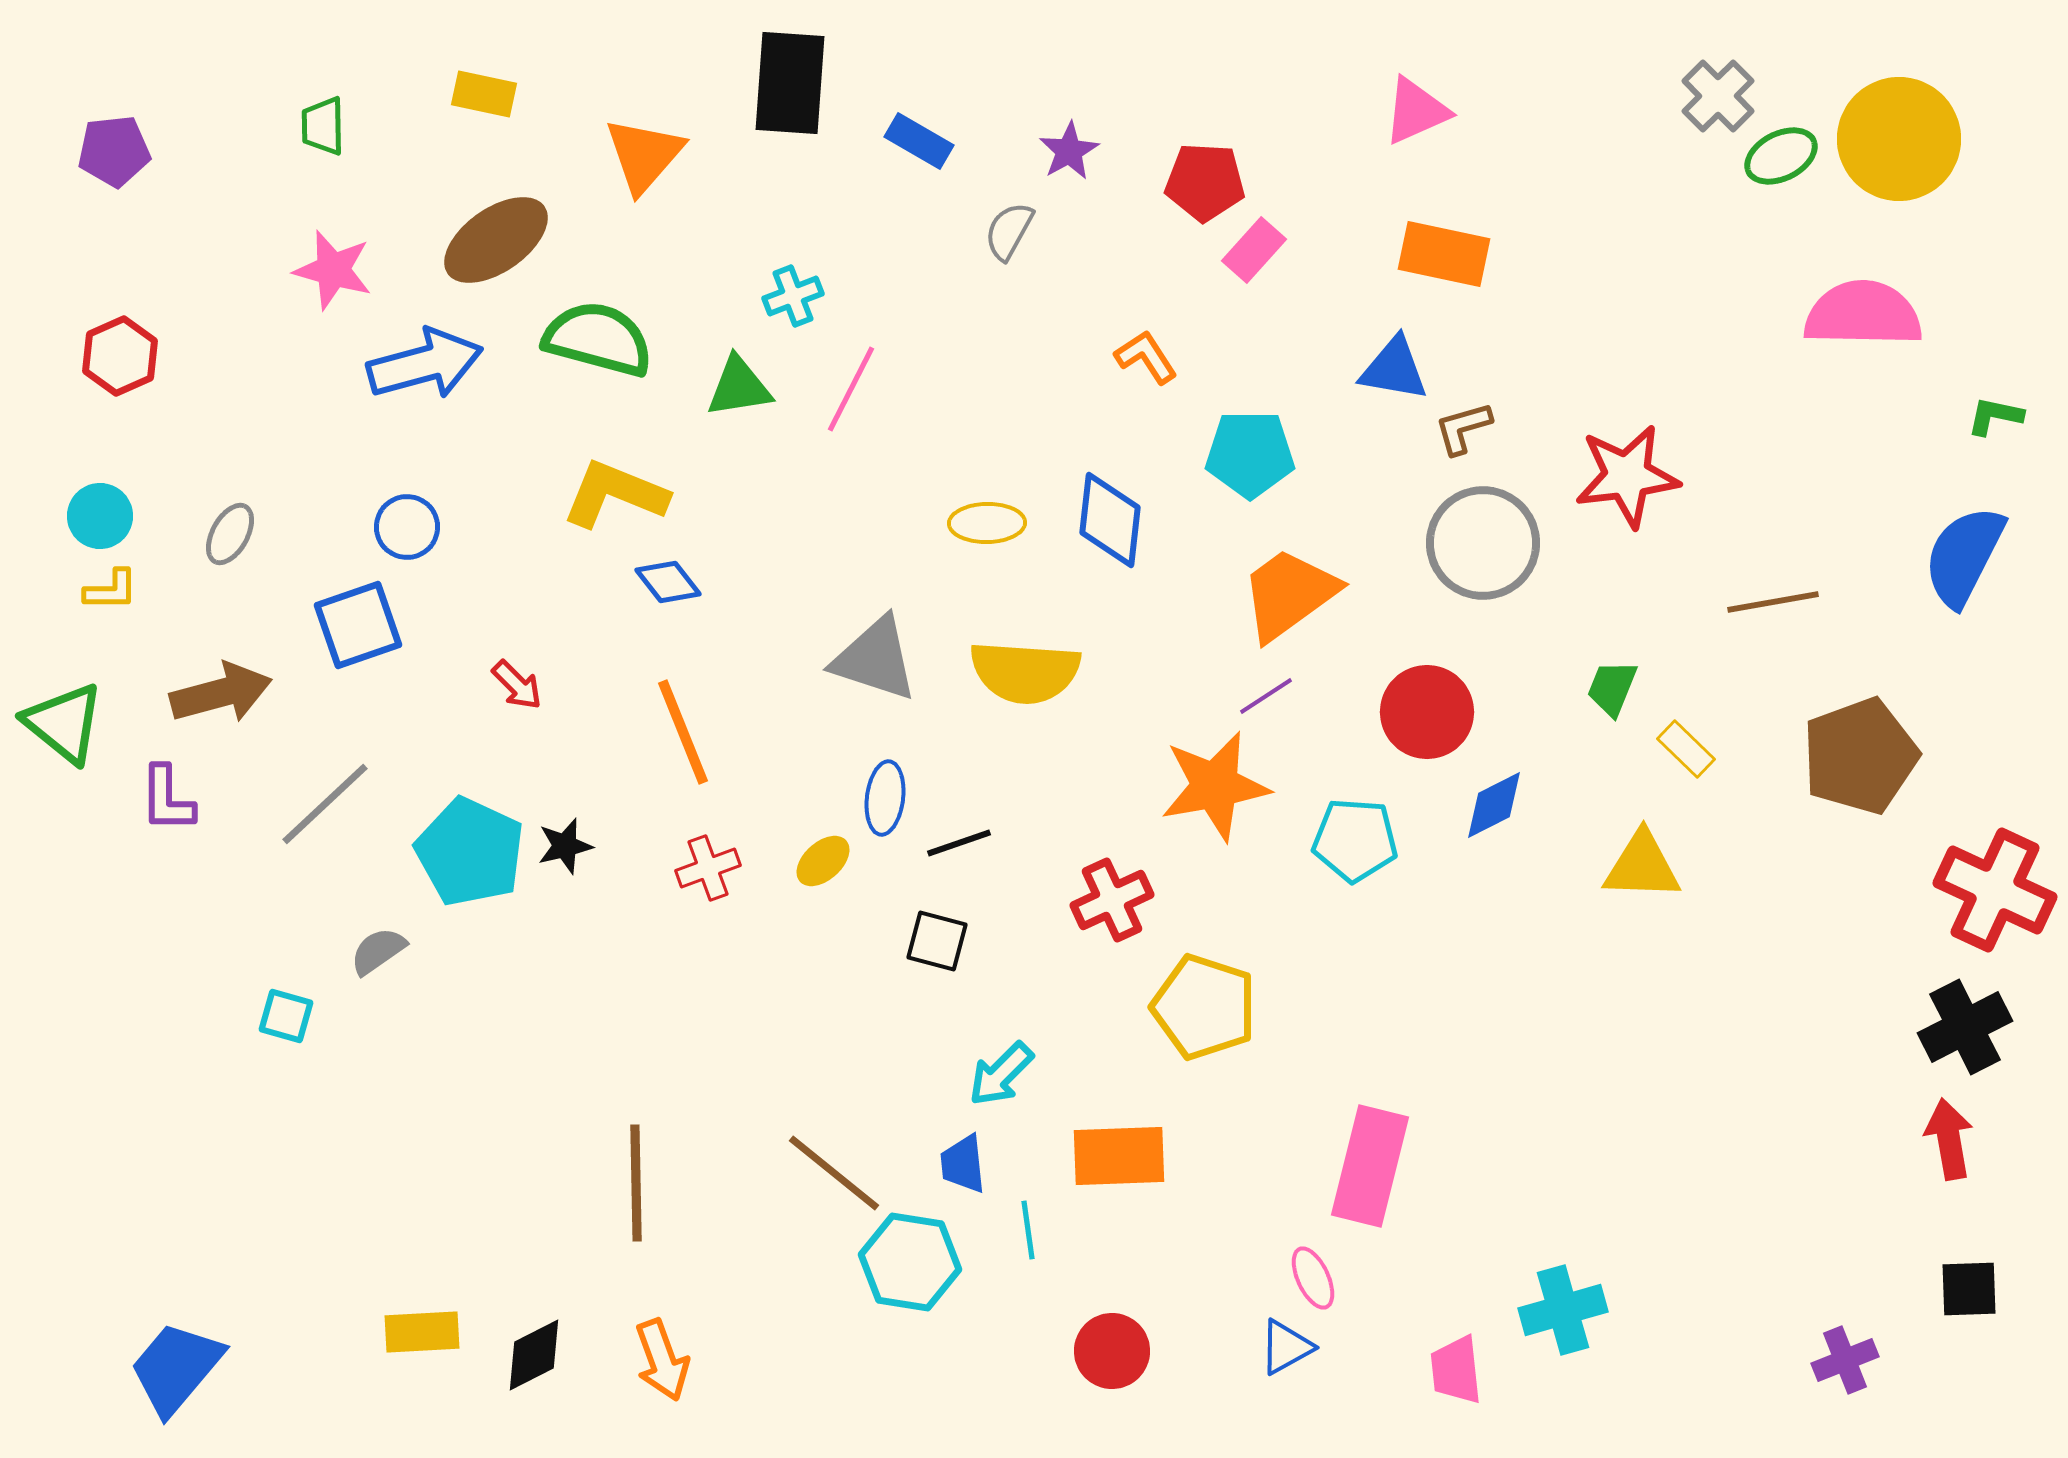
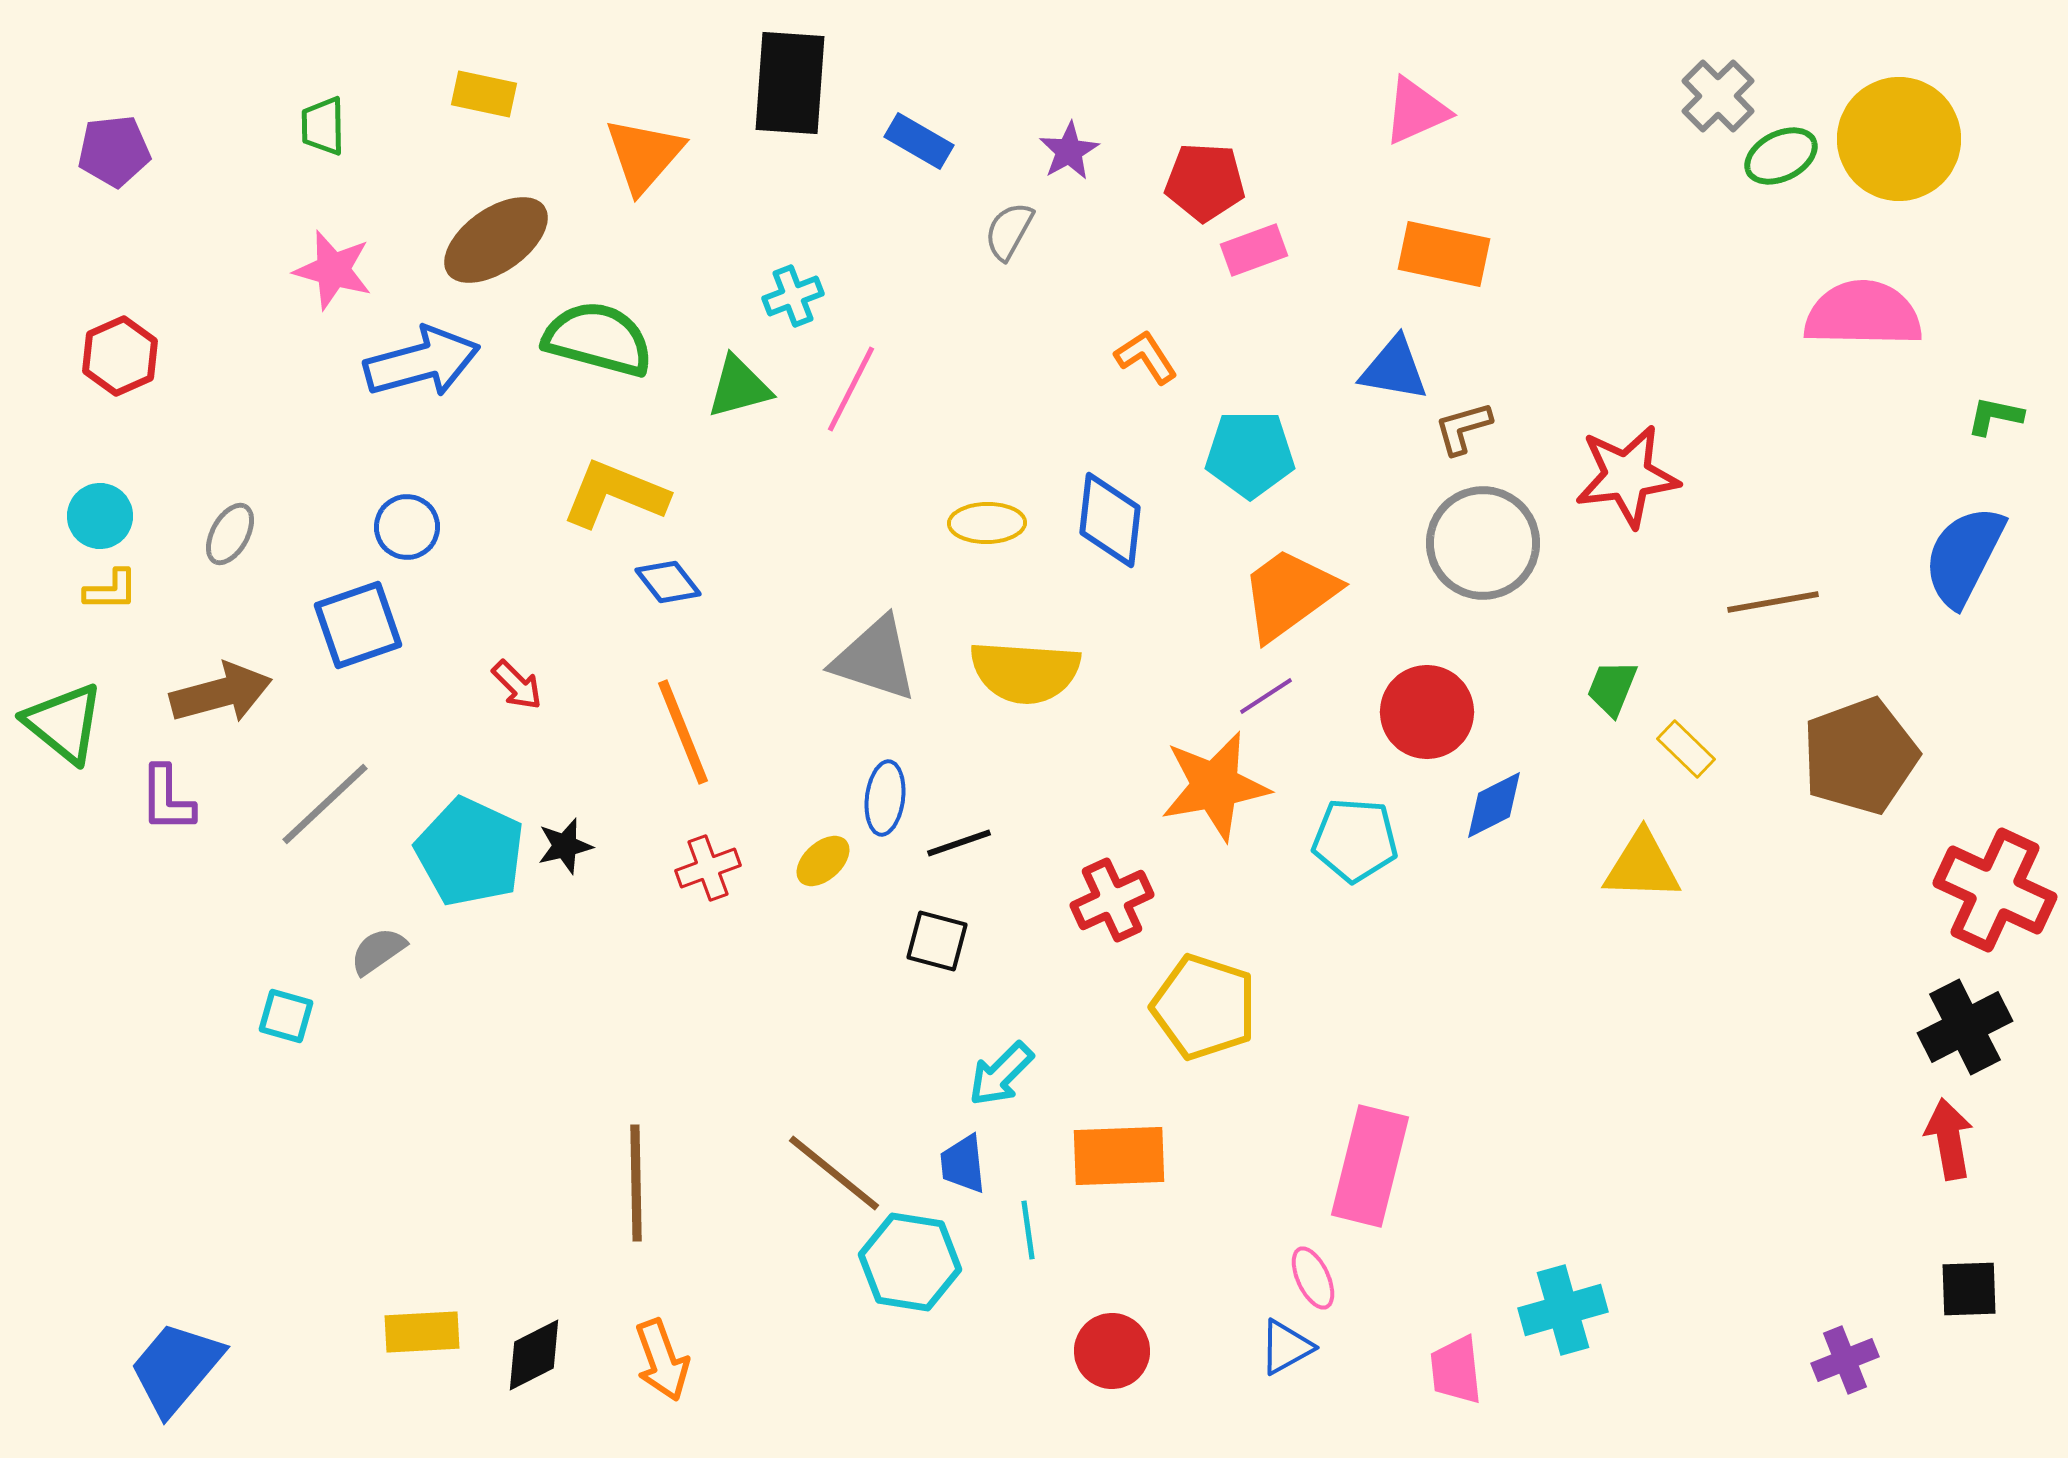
pink rectangle at (1254, 250): rotated 28 degrees clockwise
blue arrow at (425, 364): moved 3 px left, 2 px up
green triangle at (739, 387): rotated 6 degrees counterclockwise
